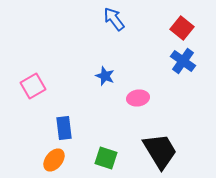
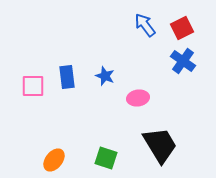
blue arrow: moved 31 px right, 6 px down
red square: rotated 25 degrees clockwise
pink square: rotated 30 degrees clockwise
blue rectangle: moved 3 px right, 51 px up
black trapezoid: moved 6 px up
